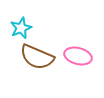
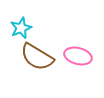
brown semicircle: rotated 8 degrees clockwise
